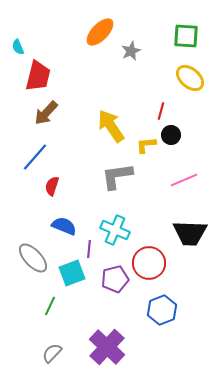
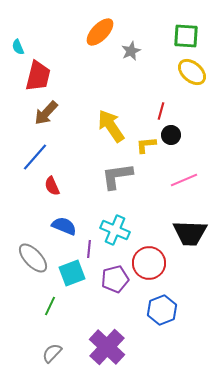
yellow ellipse: moved 2 px right, 6 px up
red semicircle: rotated 42 degrees counterclockwise
